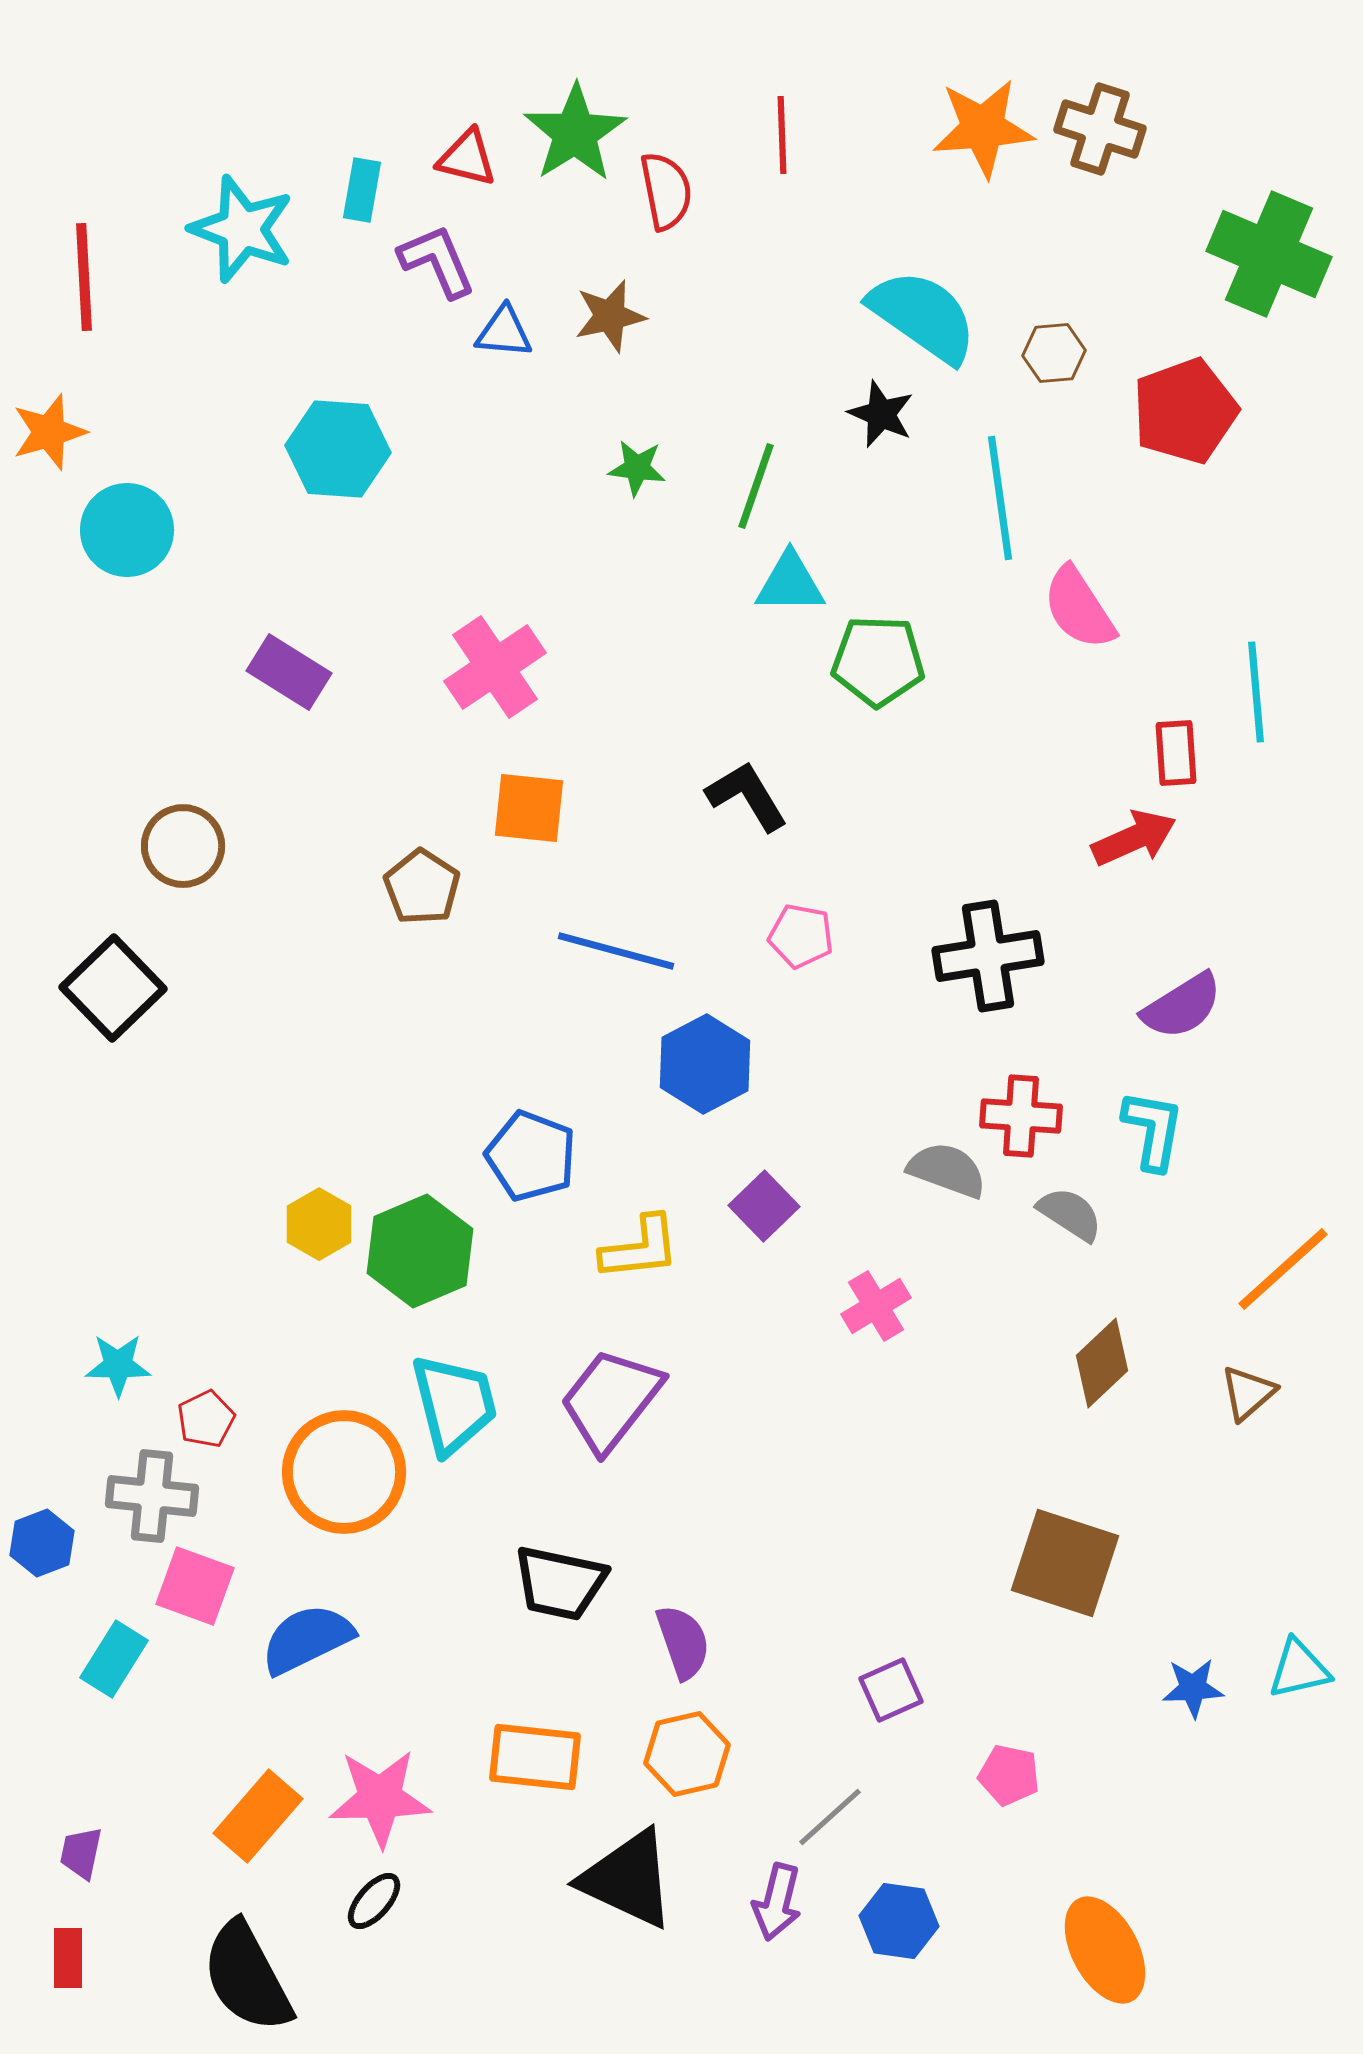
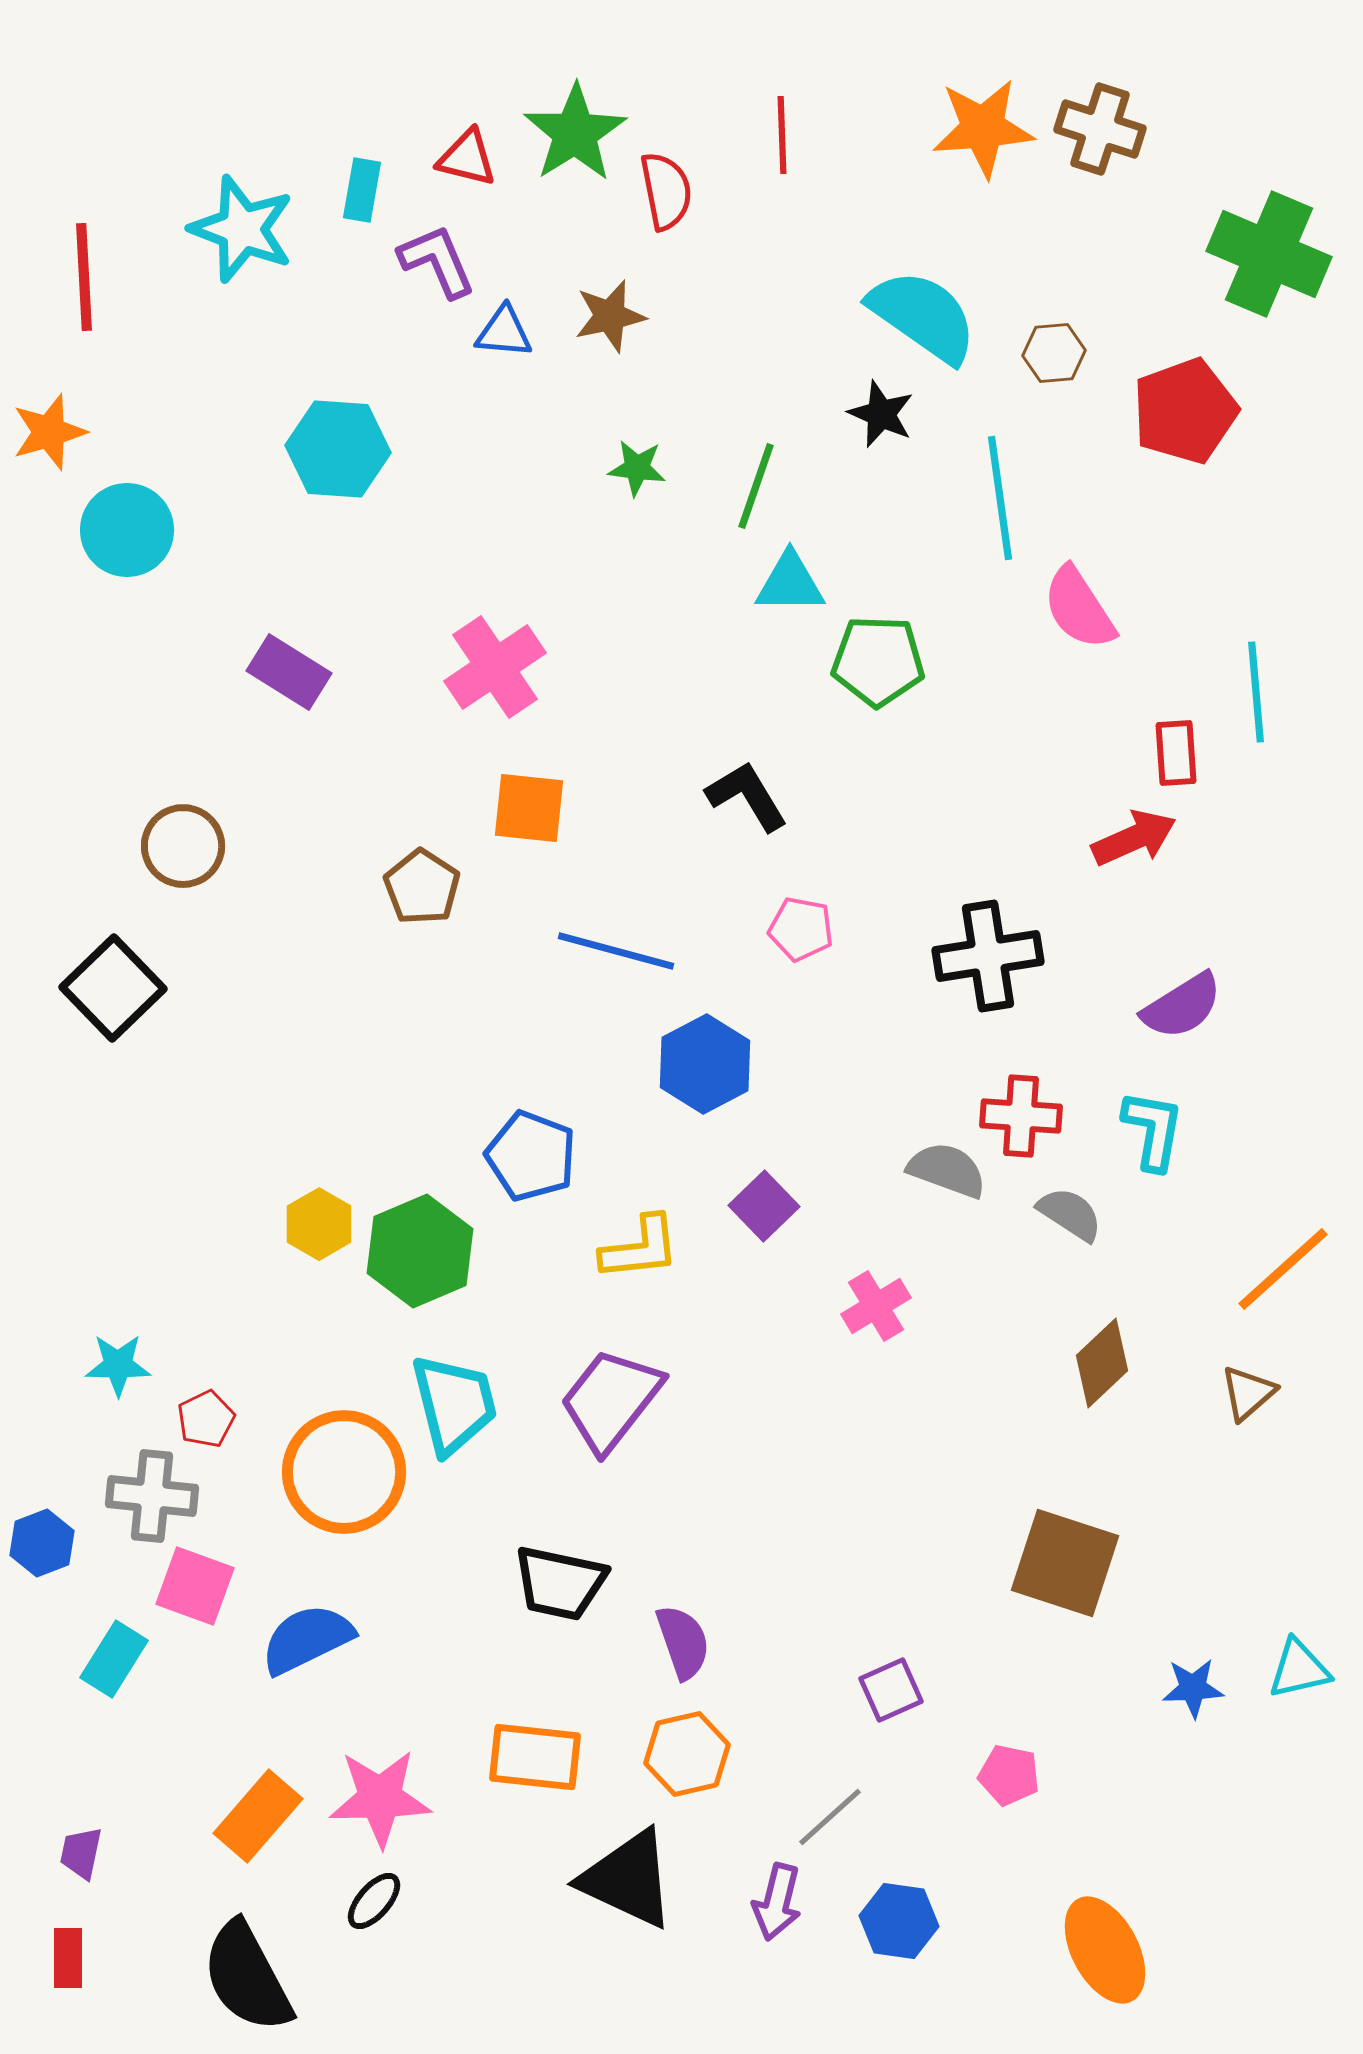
pink pentagon at (801, 936): moved 7 px up
